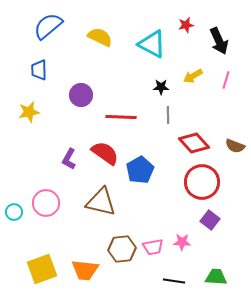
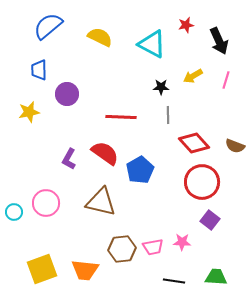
purple circle: moved 14 px left, 1 px up
